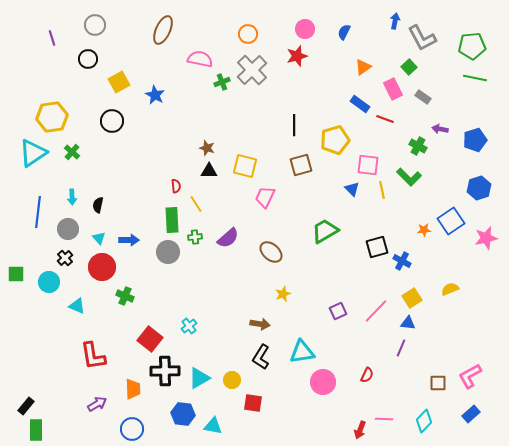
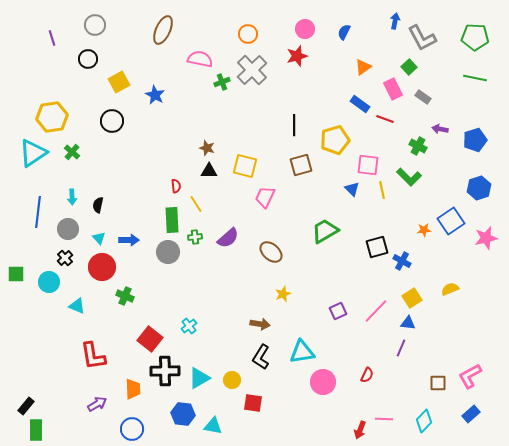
green pentagon at (472, 46): moved 3 px right, 9 px up; rotated 8 degrees clockwise
